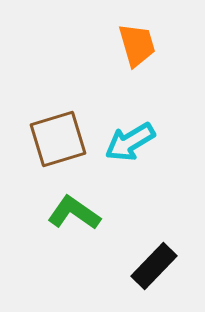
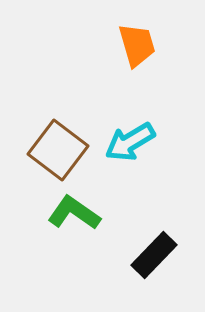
brown square: moved 11 px down; rotated 36 degrees counterclockwise
black rectangle: moved 11 px up
